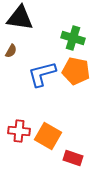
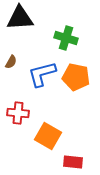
black triangle: rotated 12 degrees counterclockwise
green cross: moved 7 px left
brown semicircle: moved 11 px down
orange pentagon: moved 6 px down
red cross: moved 1 px left, 18 px up
red rectangle: moved 4 px down; rotated 12 degrees counterclockwise
